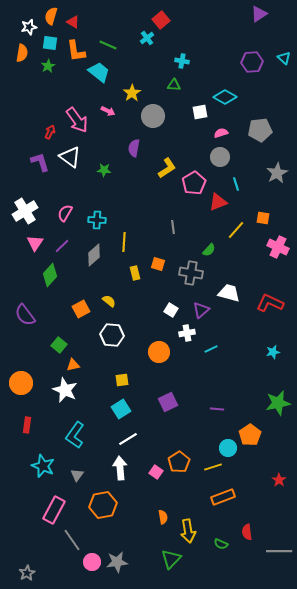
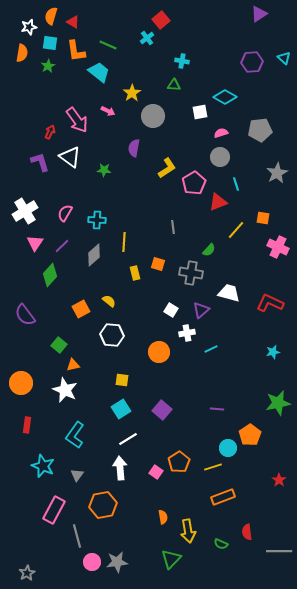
yellow square at (122, 380): rotated 16 degrees clockwise
purple square at (168, 402): moved 6 px left, 8 px down; rotated 24 degrees counterclockwise
gray line at (72, 540): moved 5 px right, 4 px up; rotated 20 degrees clockwise
